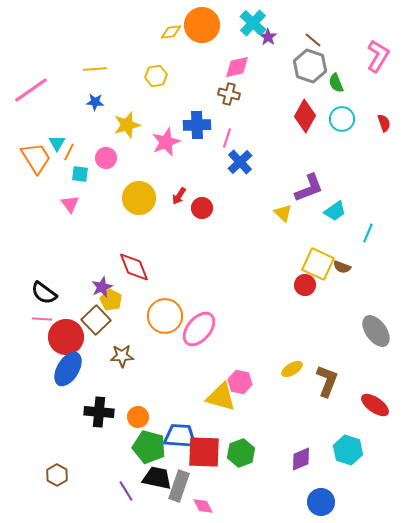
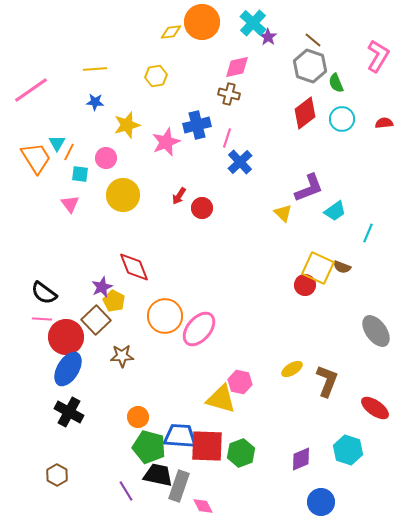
orange circle at (202, 25): moved 3 px up
red diamond at (305, 116): moved 3 px up; rotated 24 degrees clockwise
red semicircle at (384, 123): rotated 78 degrees counterclockwise
blue cross at (197, 125): rotated 12 degrees counterclockwise
yellow circle at (139, 198): moved 16 px left, 3 px up
yellow square at (318, 264): moved 4 px down
yellow pentagon at (111, 300): moved 3 px right, 1 px down
yellow triangle at (221, 397): moved 2 px down
red ellipse at (375, 405): moved 3 px down
black cross at (99, 412): moved 30 px left; rotated 24 degrees clockwise
red square at (204, 452): moved 3 px right, 6 px up
black trapezoid at (157, 478): moved 1 px right, 3 px up
